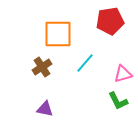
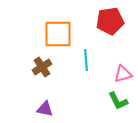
cyan line: moved 1 px right, 3 px up; rotated 45 degrees counterclockwise
